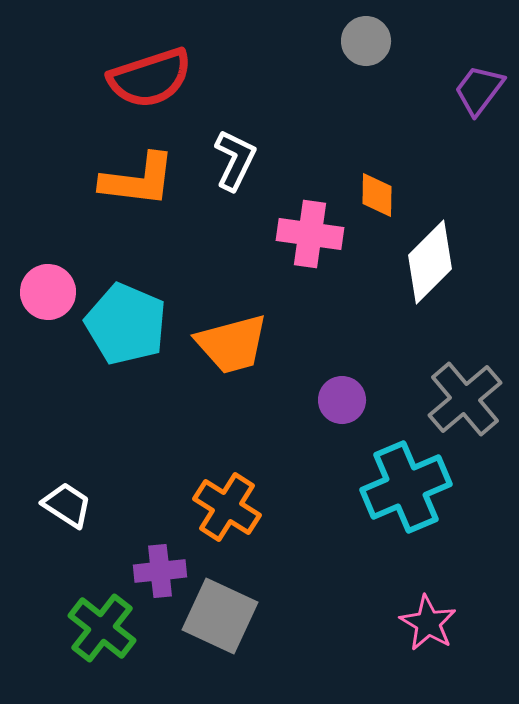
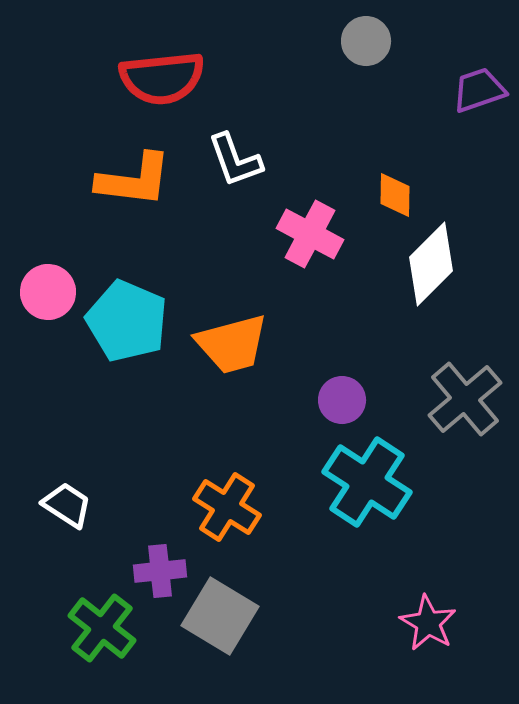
red semicircle: moved 12 px right; rotated 12 degrees clockwise
purple trapezoid: rotated 34 degrees clockwise
white L-shape: rotated 134 degrees clockwise
orange L-shape: moved 4 px left
orange diamond: moved 18 px right
pink cross: rotated 20 degrees clockwise
white diamond: moved 1 px right, 2 px down
cyan pentagon: moved 1 px right, 3 px up
cyan cross: moved 39 px left, 5 px up; rotated 34 degrees counterclockwise
gray square: rotated 6 degrees clockwise
